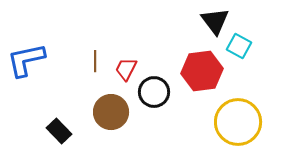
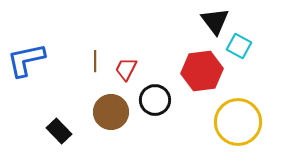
black circle: moved 1 px right, 8 px down
